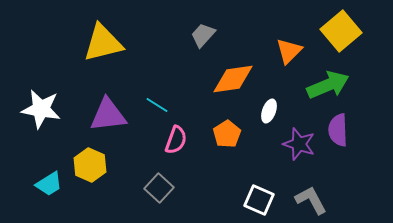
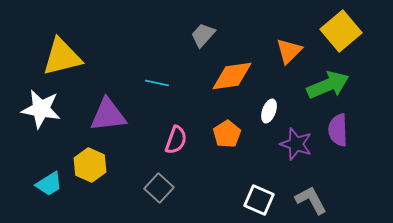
yellow triangle: moved 41 px left, 14 px down
orange diamond: moved 1 px left, 3 px up
cyan line: moved 22 px up; rotated 20 degrees counterclockwise
purple star: moved 3 px left
